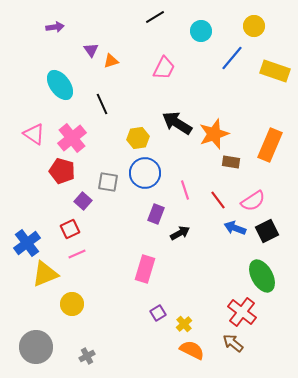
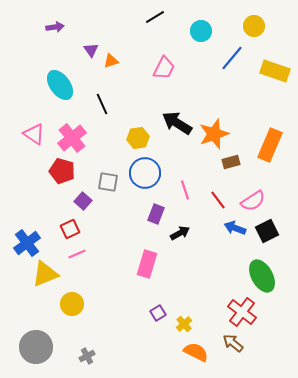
brown rectangle at (231, 162): rotated 24 degrees counterclockwise
pink rectangle at (145, 269): moved 2 px right, 5 px up
orange semicircle at (192, 350): moved 4 px right, 2 px down
